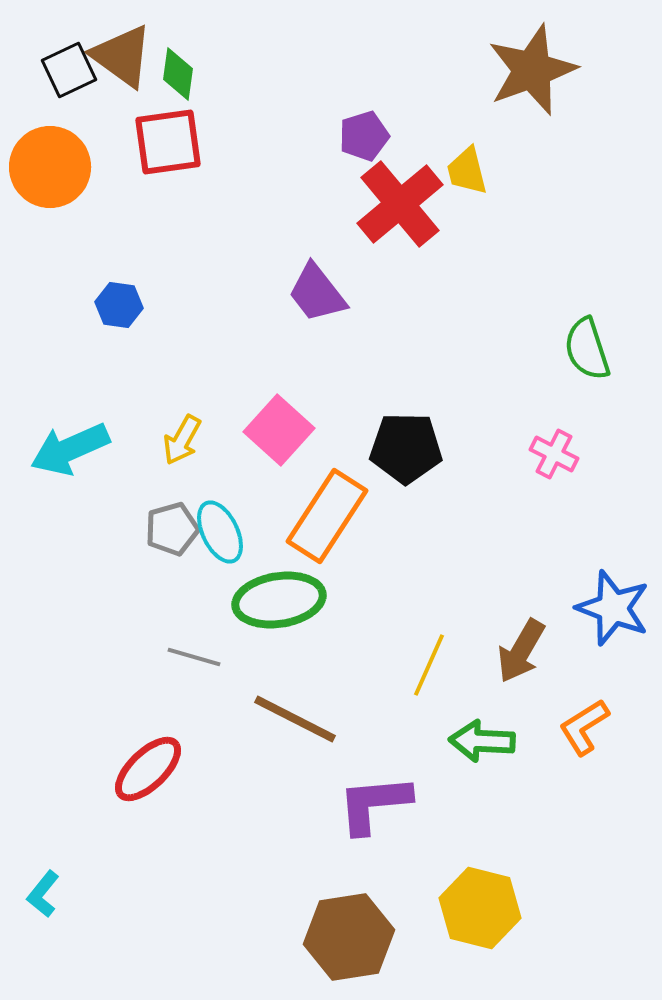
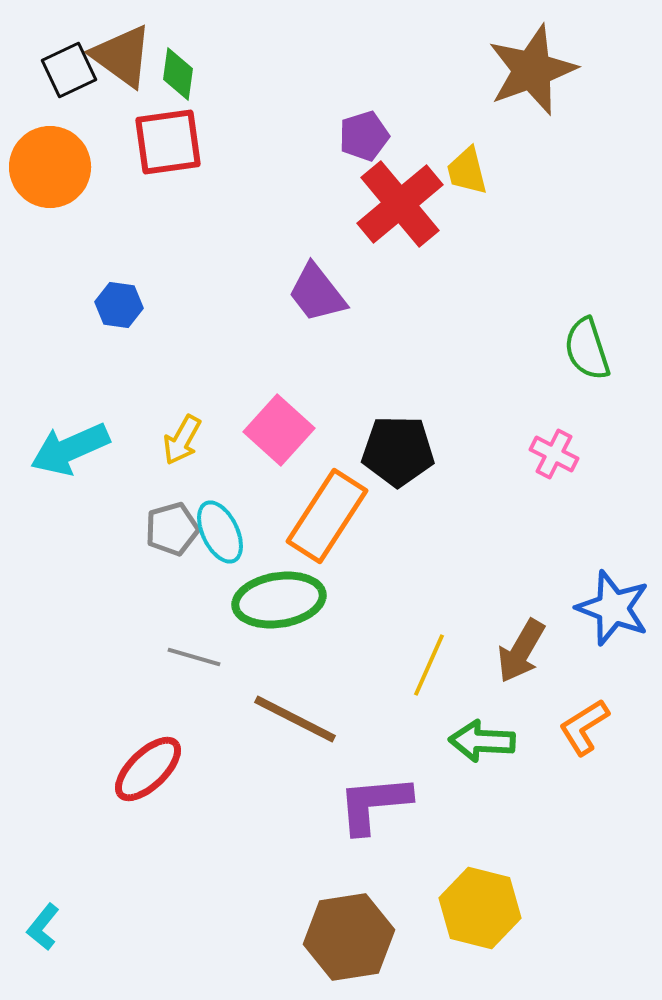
black pentagon: moved 8 px left, 3 px down
cyan L-shape: moved 33 px down
